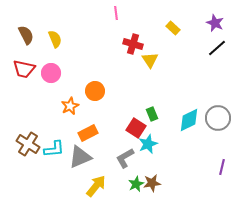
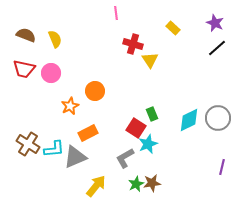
brown semicircle: rotated 42 degrees counterclockwise
gray triangle: moved 5 px left
